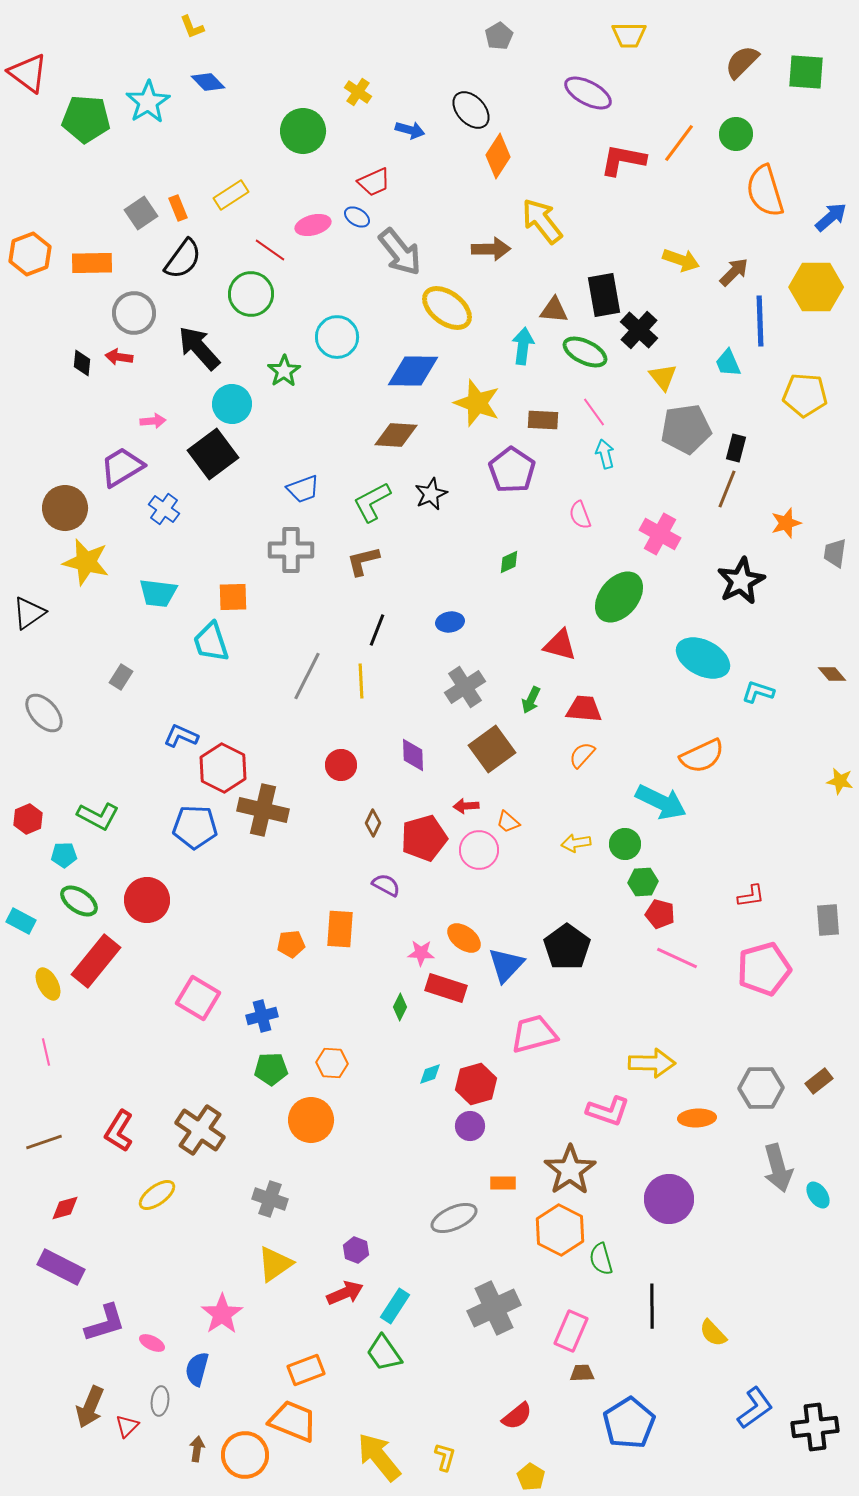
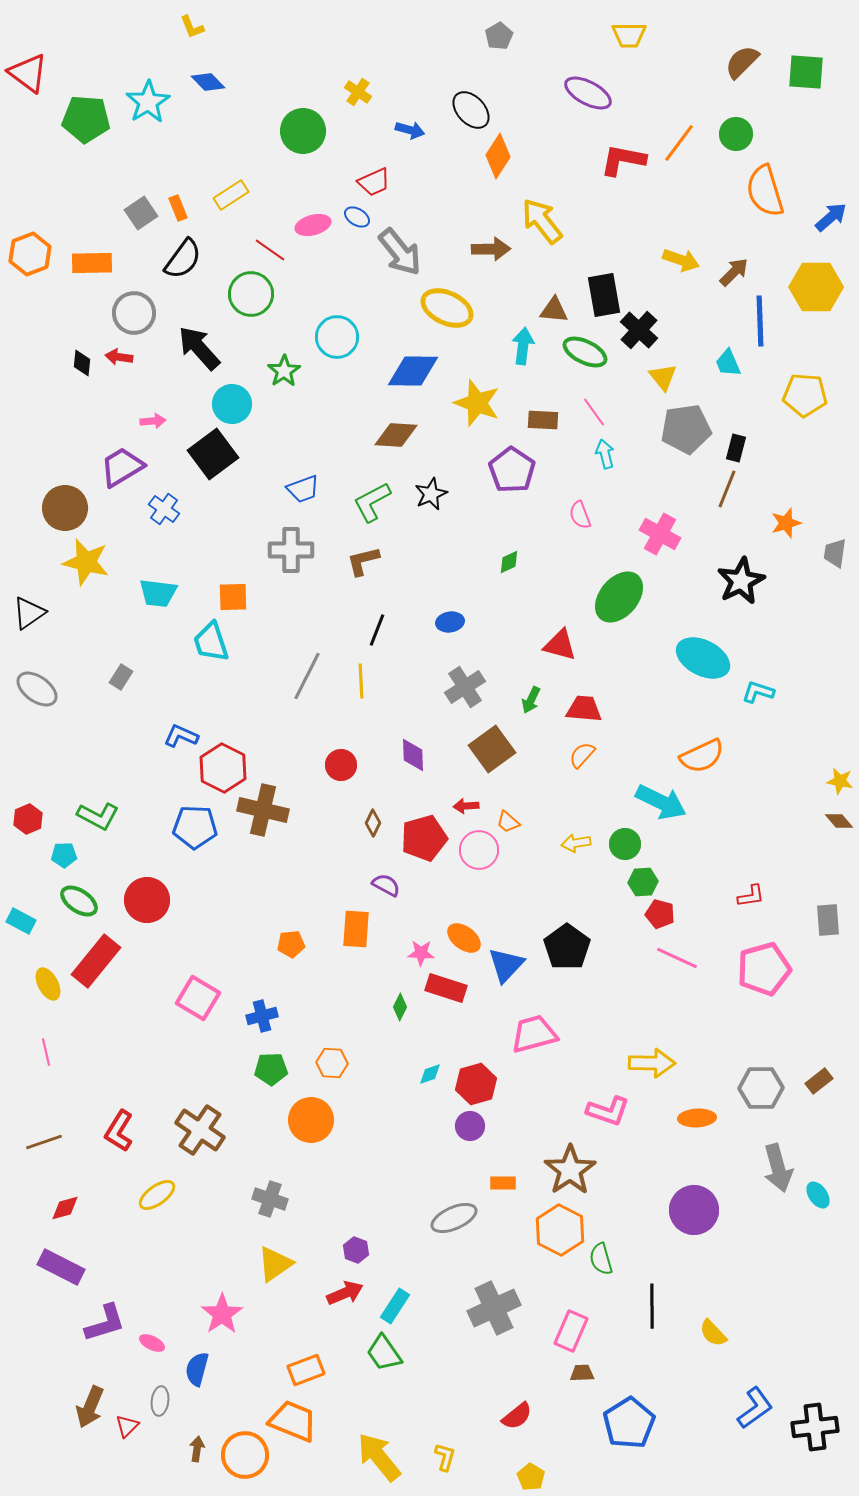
yellow ellipse at (447, 308): rotated 12 degrees counterclockwise
brown diamond at (832, 674): moved 7 px right, 147 px down
gray ellipse at (44, 713): moved 7 px left, 24 px up; rotated 12 degrees counterclockwise
orange rectangle at (340, 929): moved 16 px right
purple circle at (669, 1199): moved 25 px right, 11 px down
